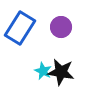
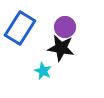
purple circle: moved 4 px right
black star: moved 24 px up
